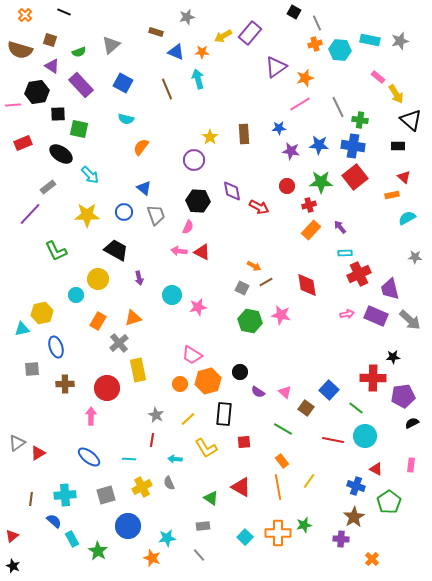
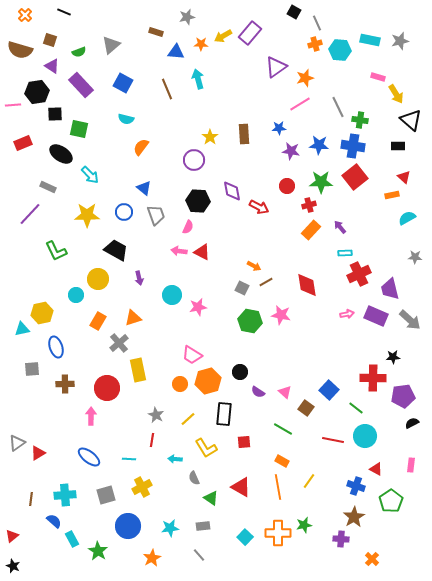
blue triangle at (176, 52): rotated 18 degrees counterclockwise
orange star at (202, 52): moved 1 px left, 8 px up
pink rectangle at (378, 77): rotated 24 degrees counterclockwise
black square at (58, 114): moved 3 px left
gray rectangle at (48, 187): rotated 63 degrees clockwise
orange rectangle at (282, 461): rotated 24 degrees counterclockwise
gray semicircle at (169, 483): moved 25 px right, 5 px up
green pentagon at (389, 502): moved 2 px right, 1 px up
cyan star at (167, 538): moved 3 px right, 10 px up
orange star at (152, 558): rotated 24 degrees clockwise
